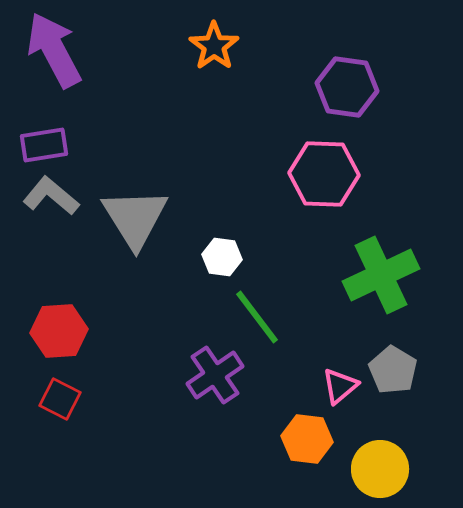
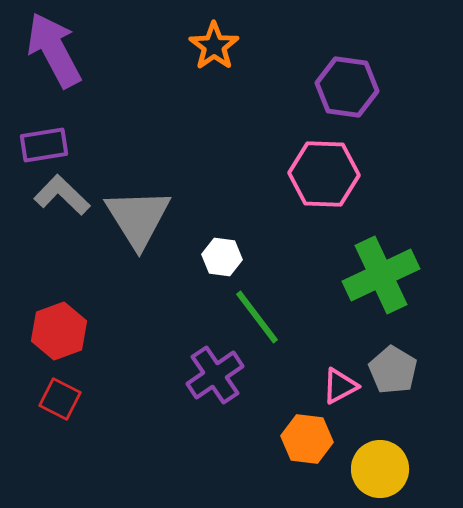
gray L-shape: moved 11 px right, 1 px up; rotated 4 degrees clockwise
gray triangle: moved 3 px right
red hexagon: rotated 16 degrees counterclockwise
pink triangle: rotated 12 degrees clockwise
